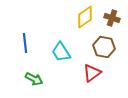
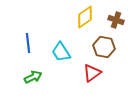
brown cross: moved 4 px right, 2 px down
blue line: moved 3 px right
green arrow: moved 1 px left, 2 px up; rotated 54 degrees counterclockwise
